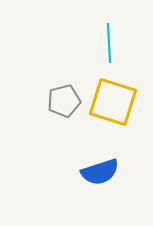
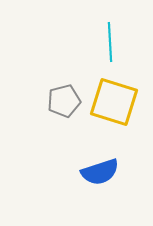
cyan line: moved 1 px right, 1 px up
yellow square: moved 1 px right
